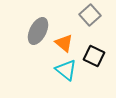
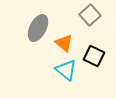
gray ellipse: moved 3 px up
